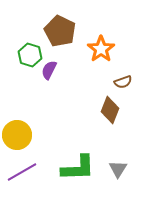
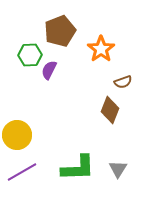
brown pentagon: rotated 24 degrees clockwise
green hexagon: rotated 20 degrees counterclockwise
